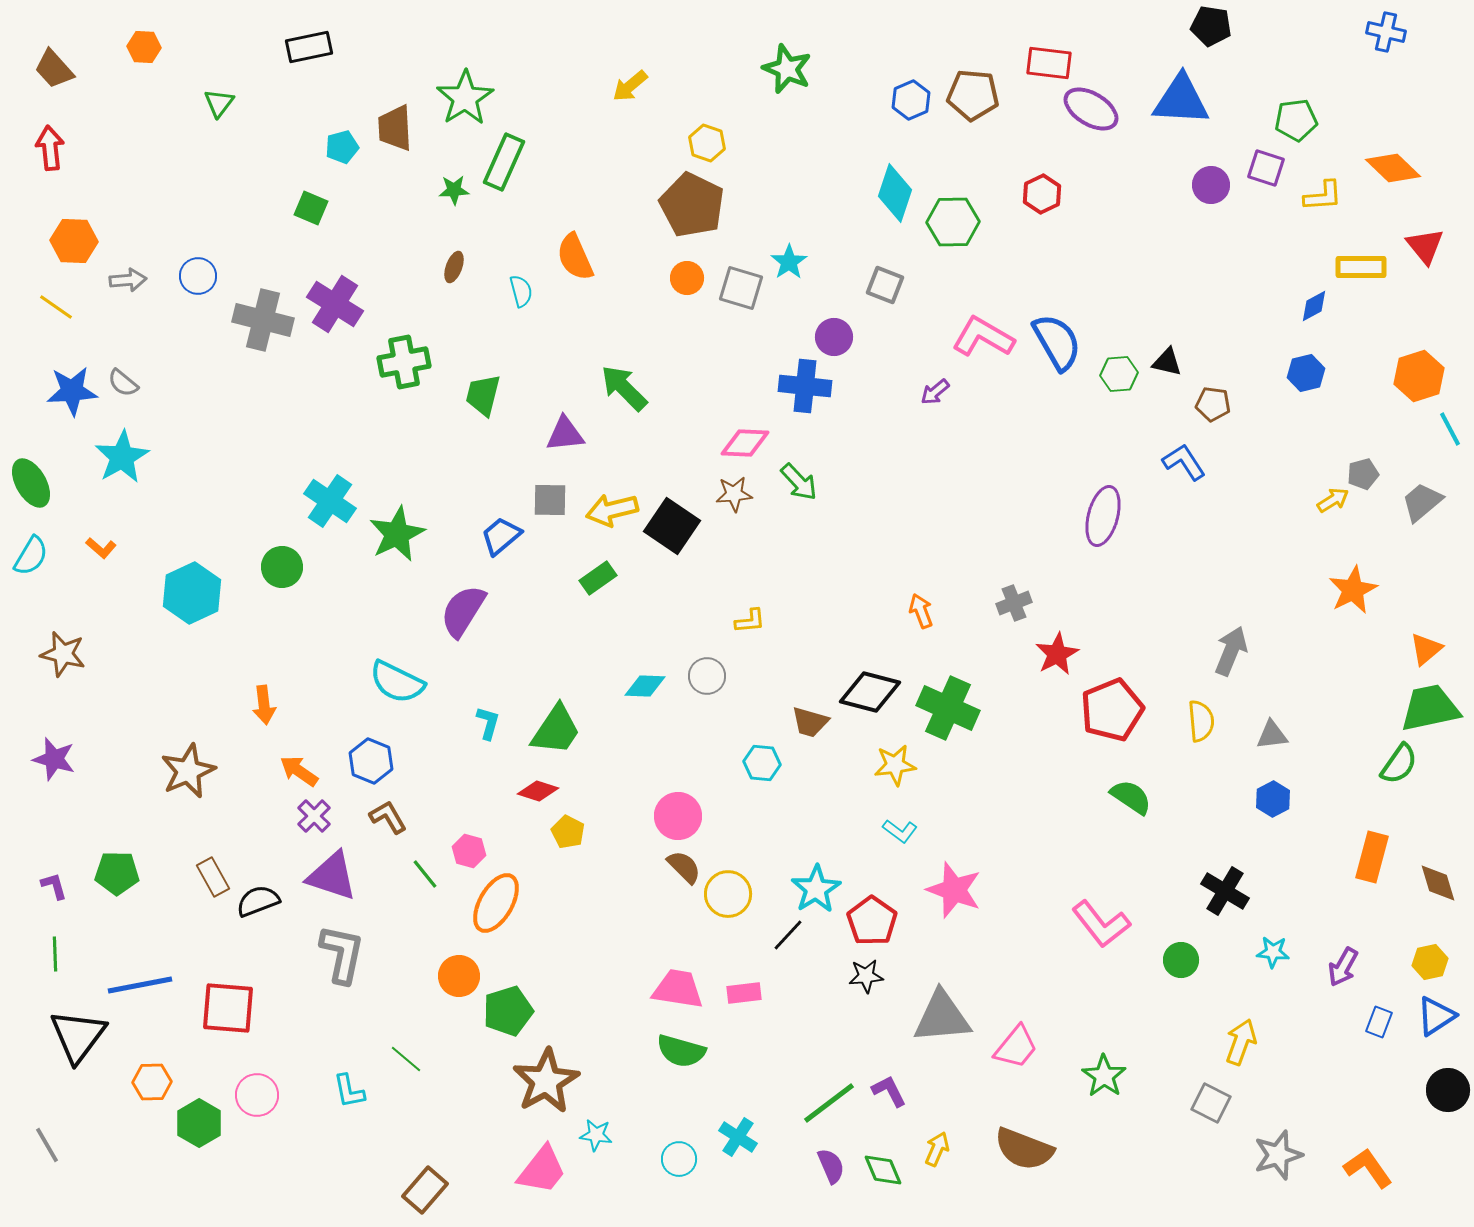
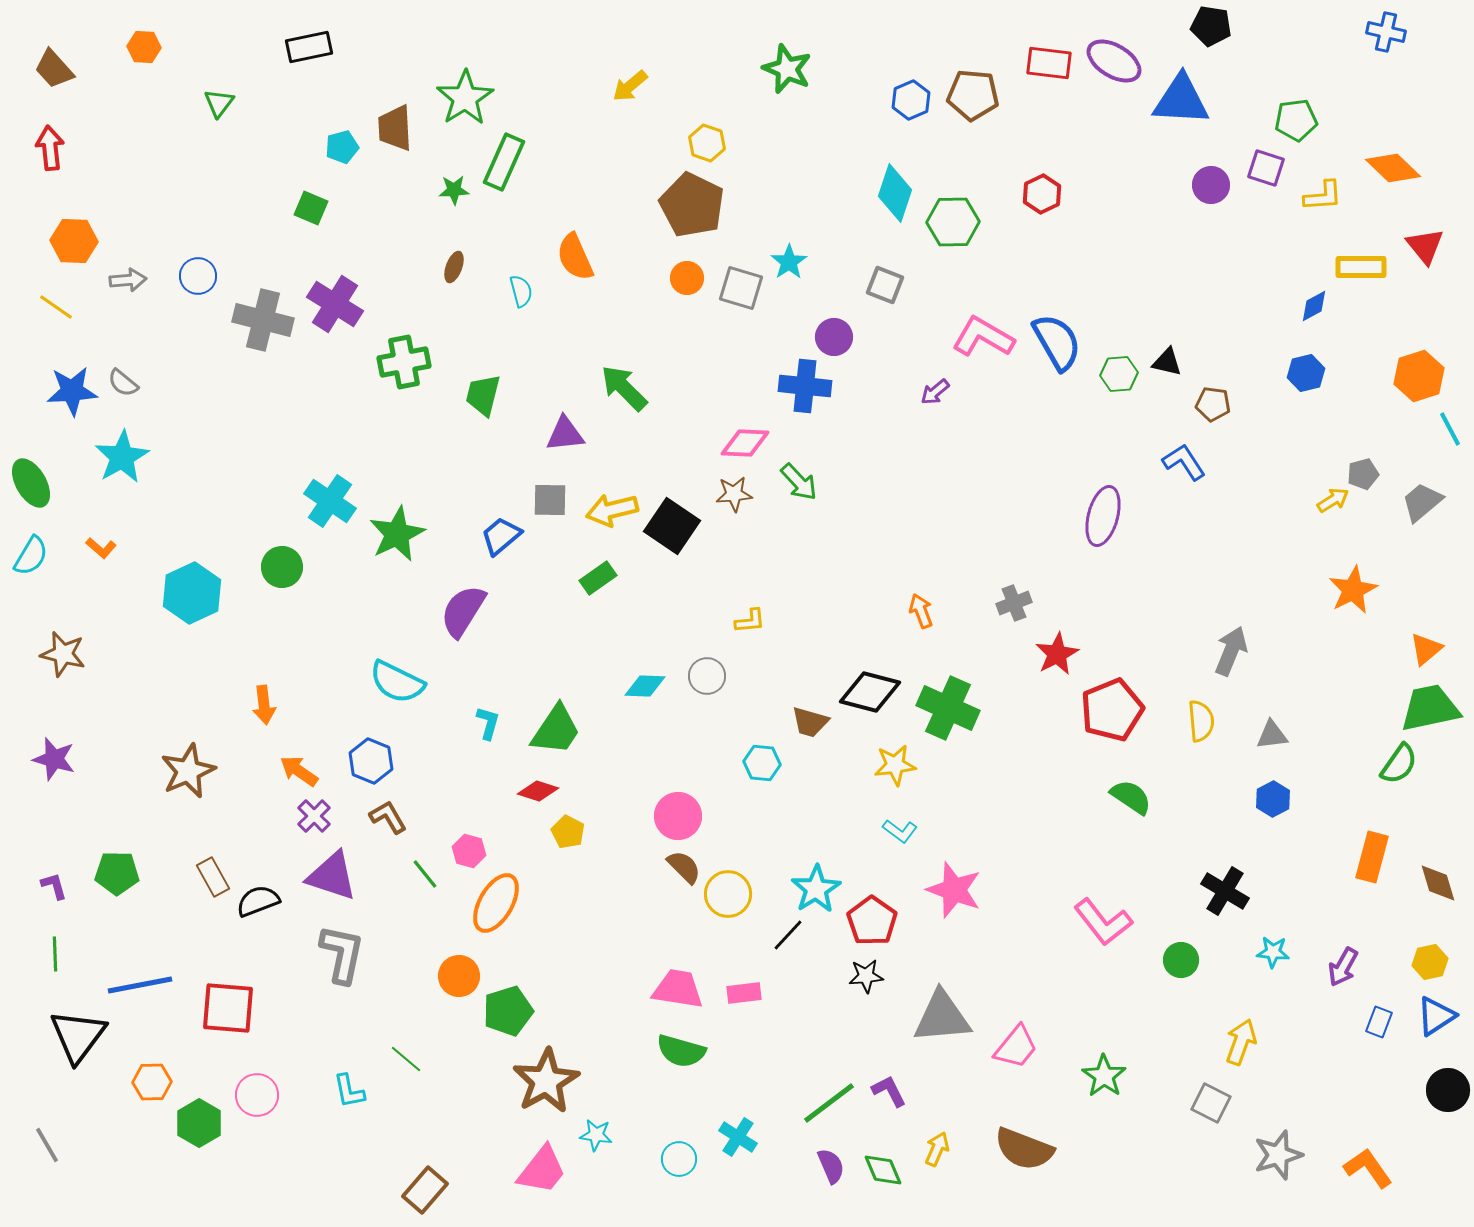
purple ellipse at (1091, 109): moved 23 px right, 48 px up
pink L-shape at (1101, 924): moved 2 px right, 2 px up
